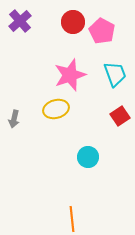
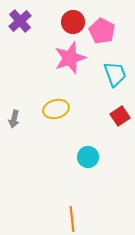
pink star: moved 17 px up
